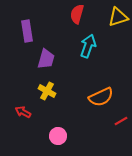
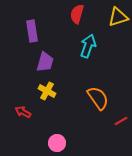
purple rectangle: moved 5 px right
purple trapezoid: moved 1 px left, 3 px down
orange semicircle: moved 3 px left, 1 px down; rotated 100 degrees counterclockwise
pink circle: moved 1 px left, 7 px down
